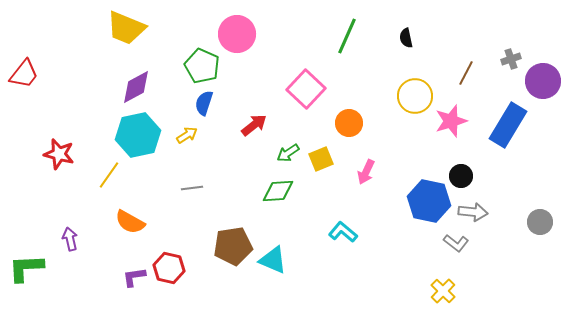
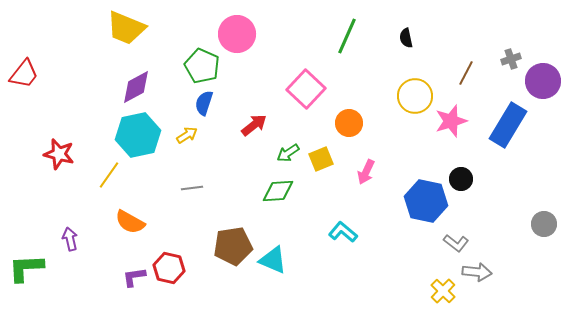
black circle: moved 3 px down
blue hexagon: moved 3 px left
gray arrow: moved 4 px right, 60 px down
gray circle: moved 4 px right, 2 px down
